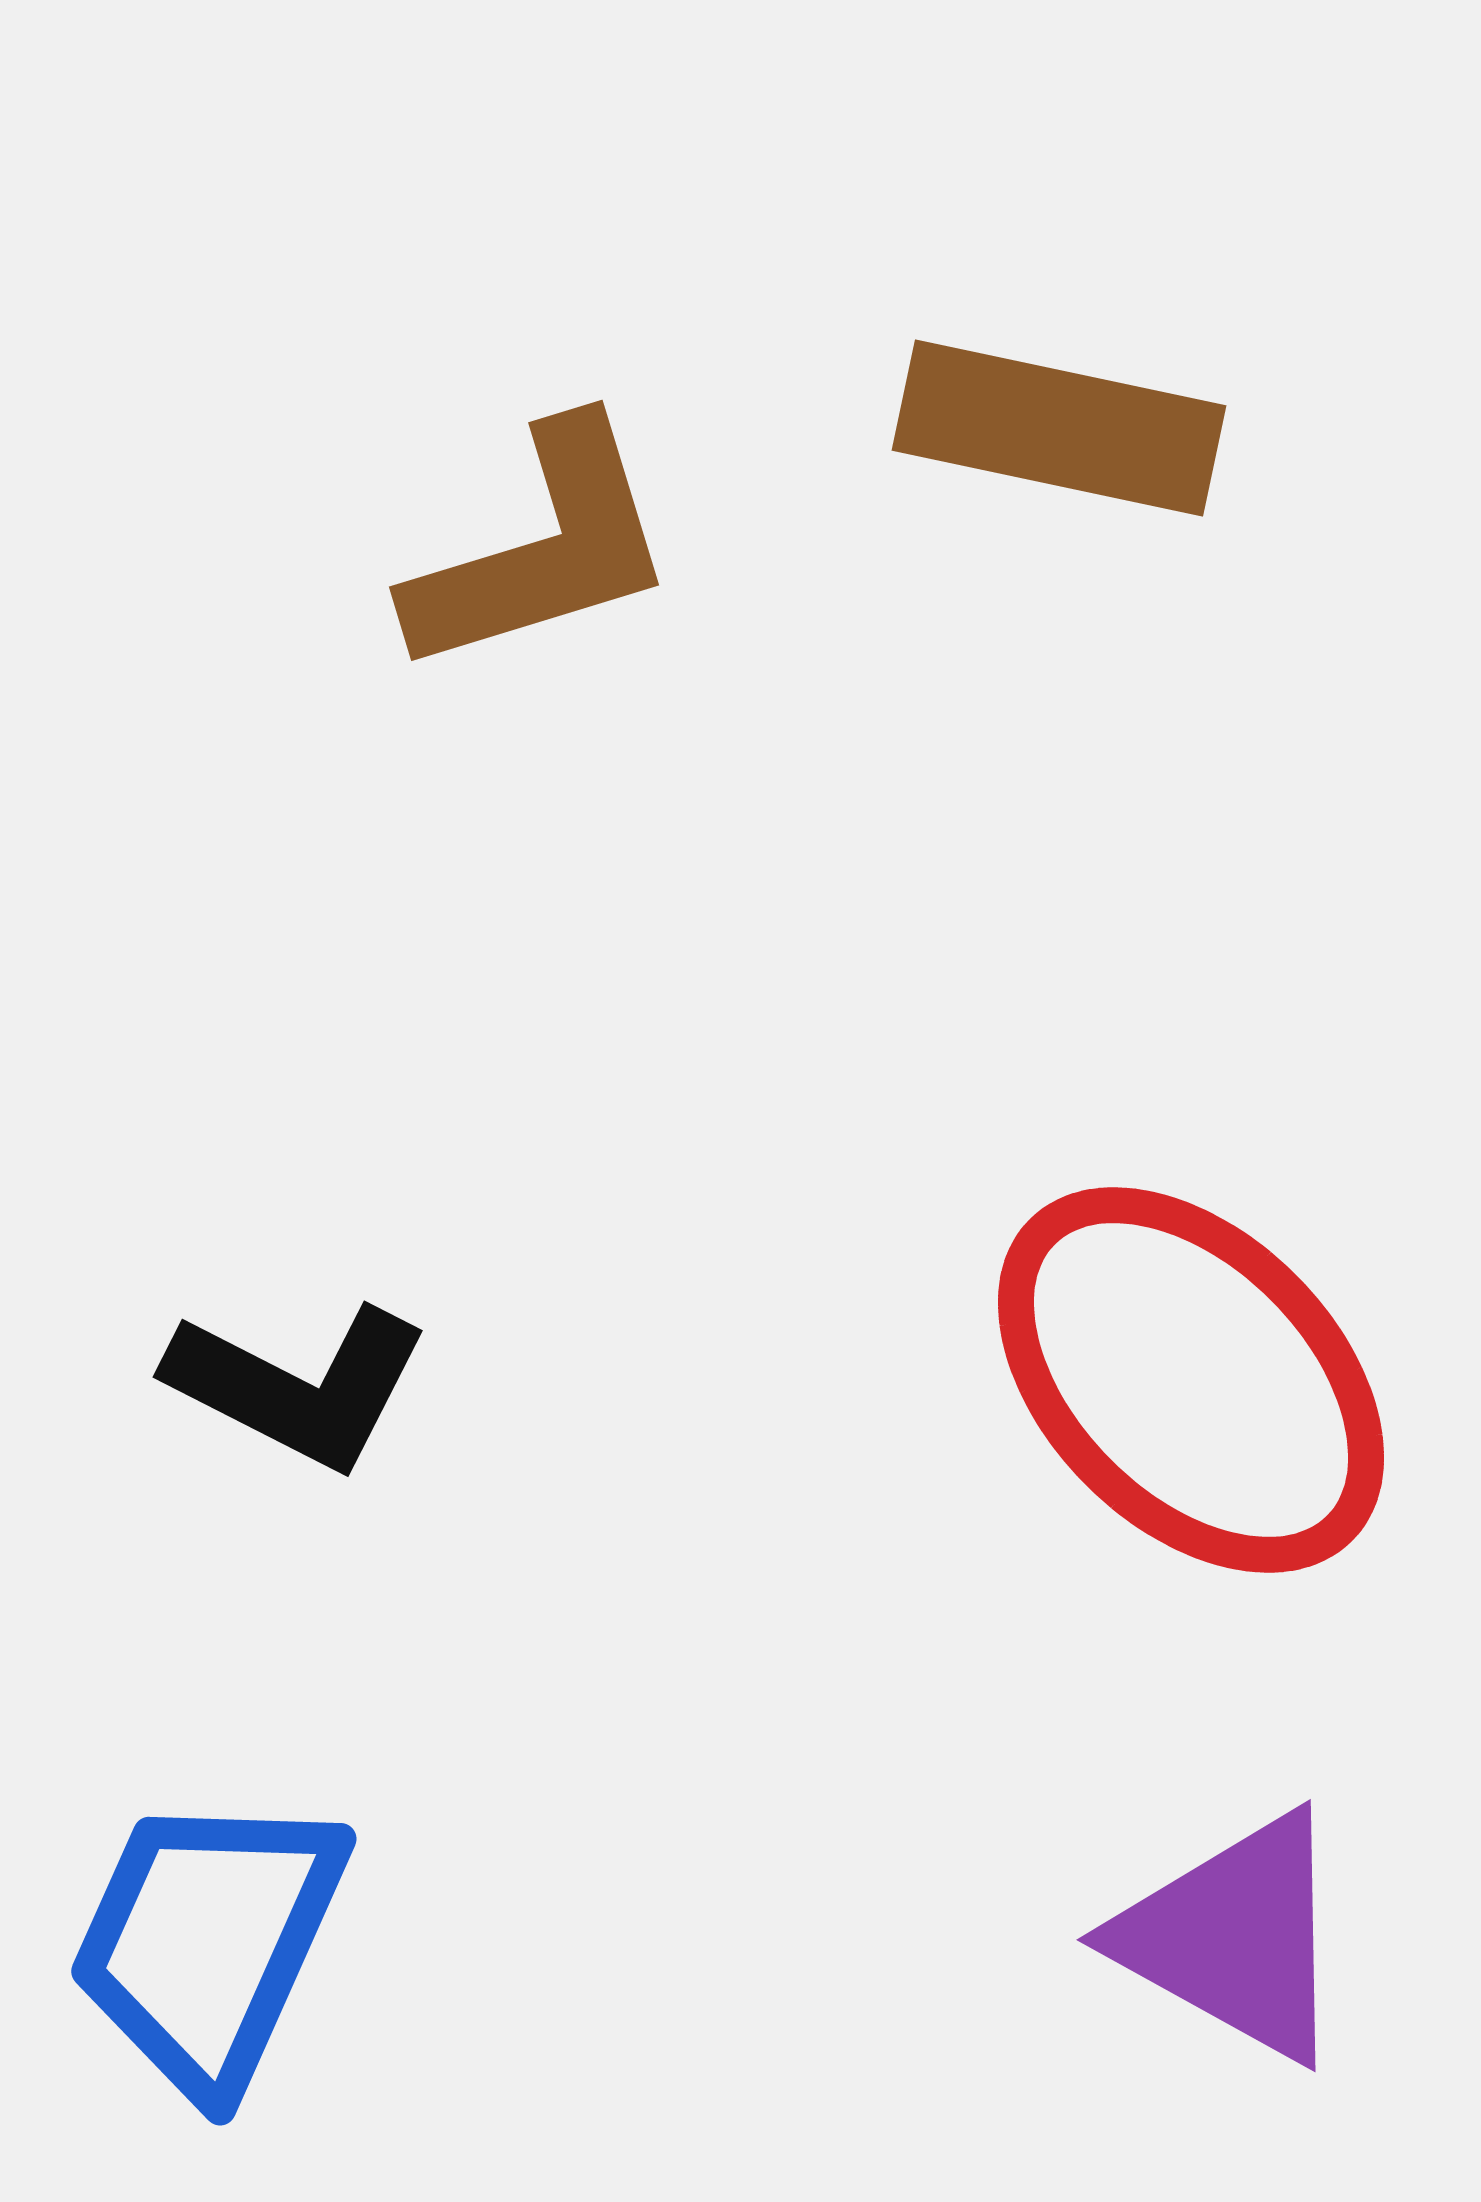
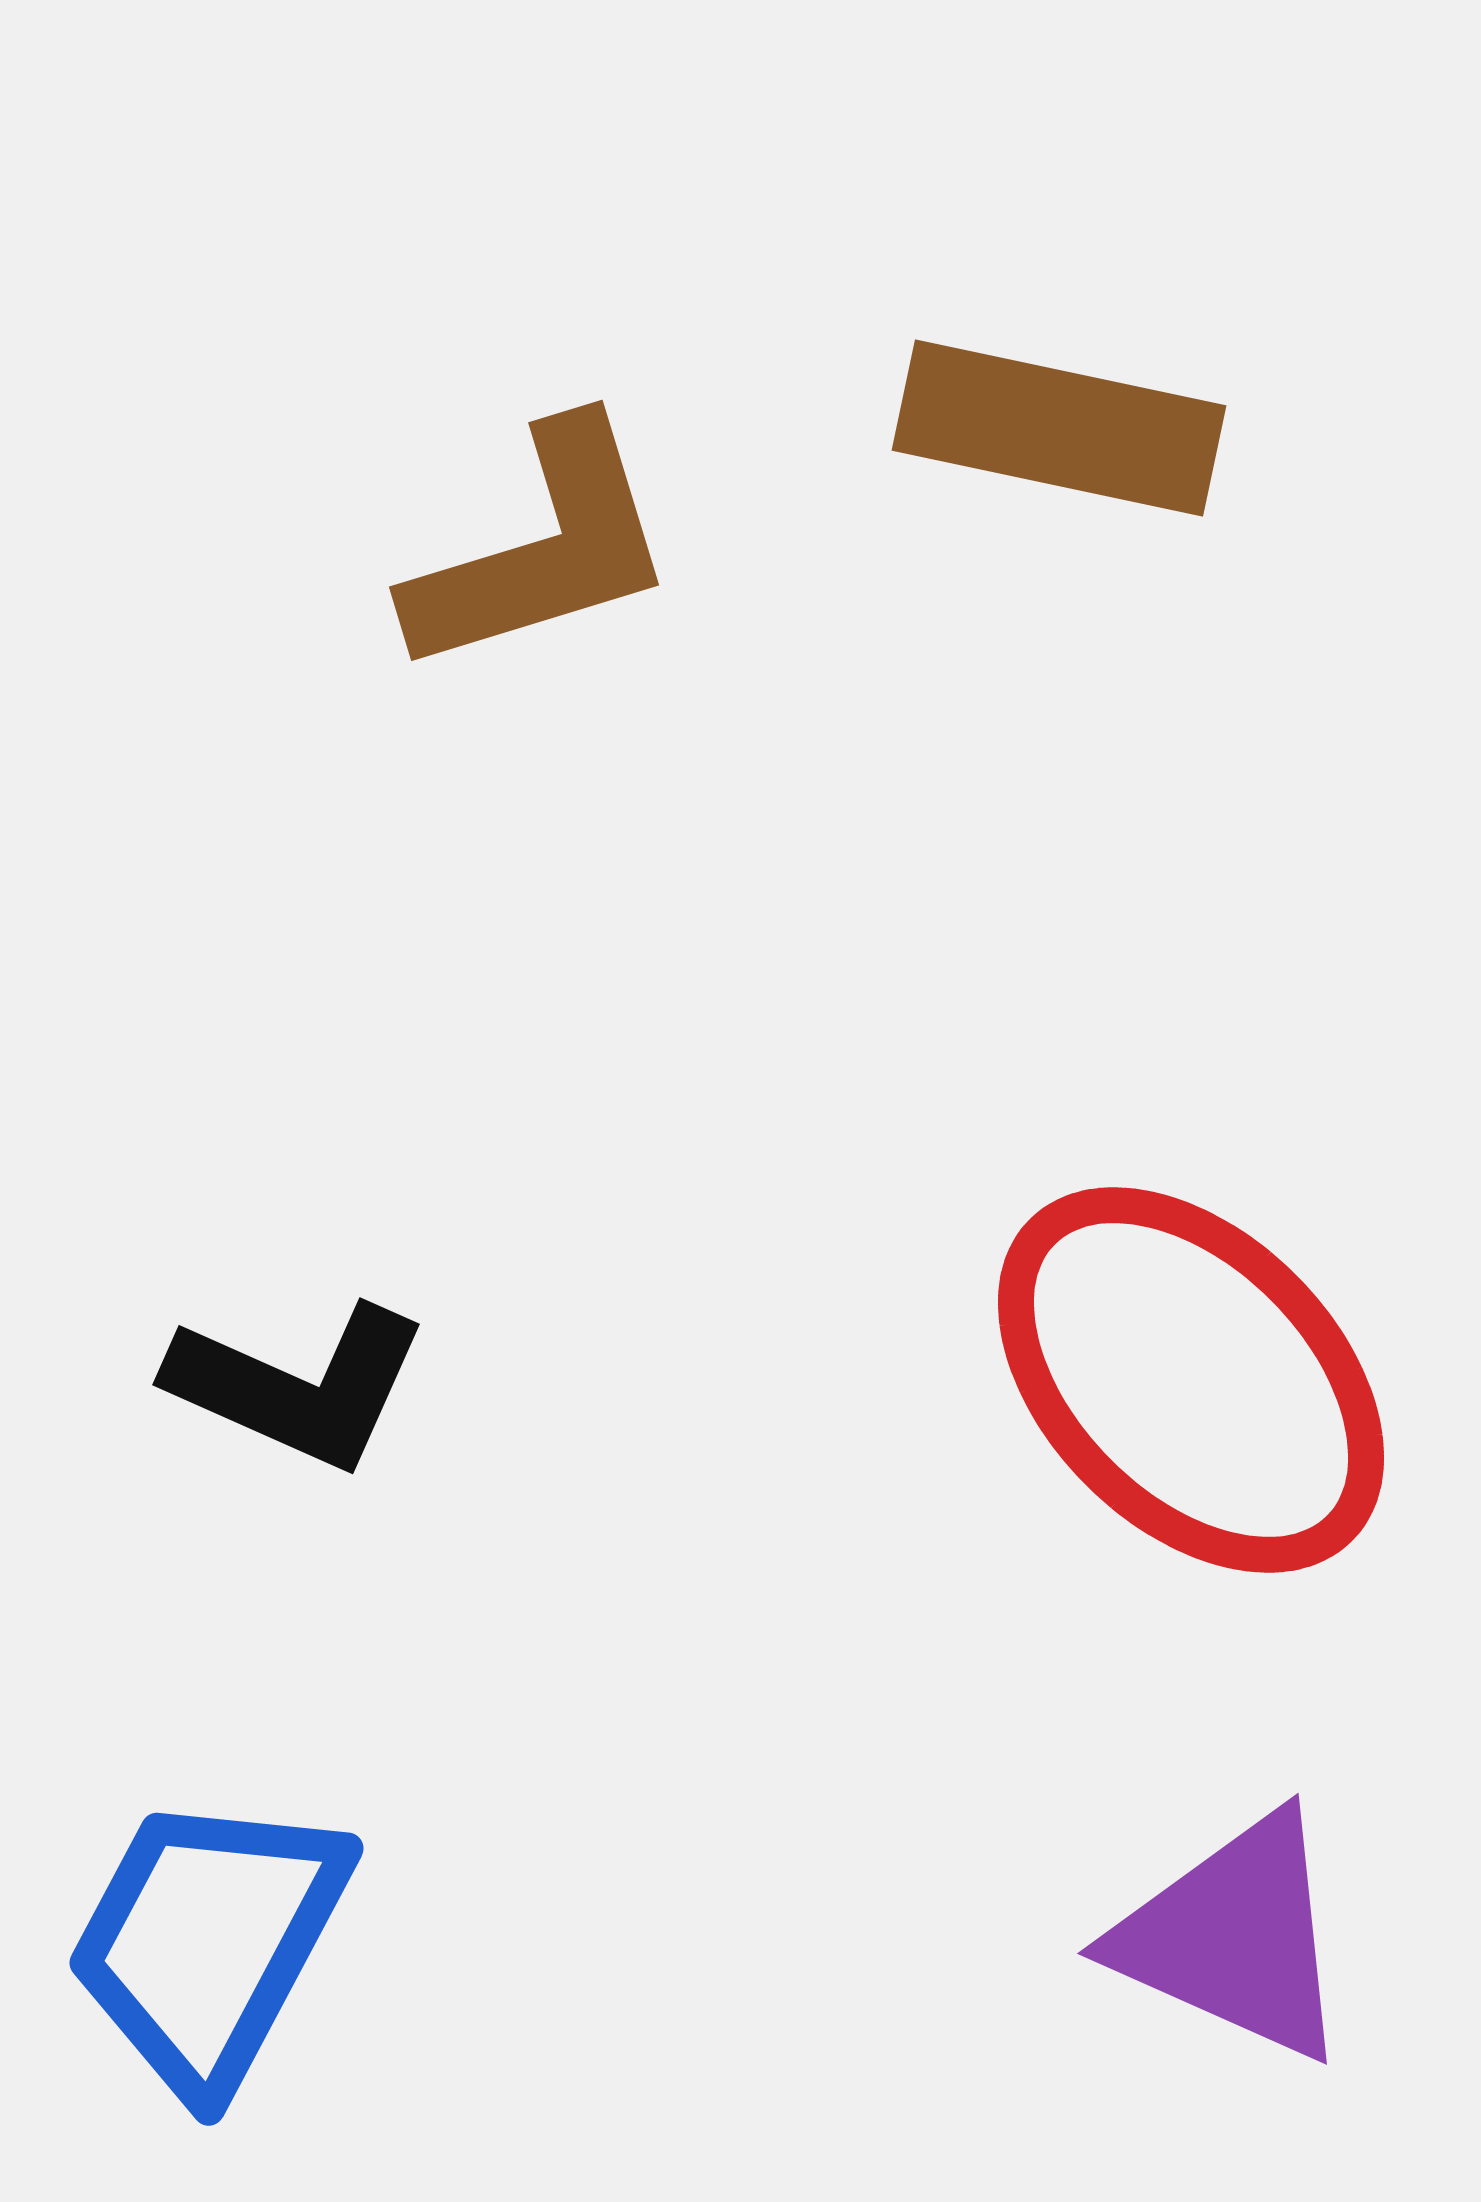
black L-shape: rotated 3 degrees counterclockwise
purple triangle: rotated 5 degrees counterclockwise
blue trapezoid: rotated 4 degrees clockwise
